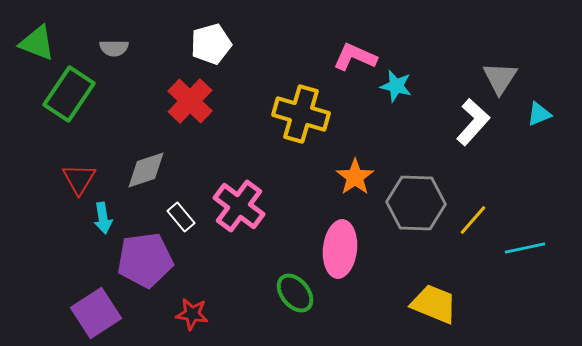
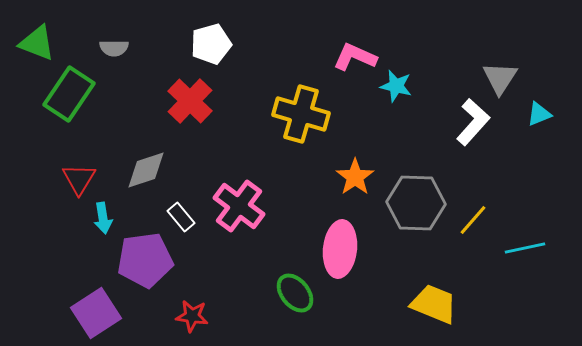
red star: moved 2 px down
